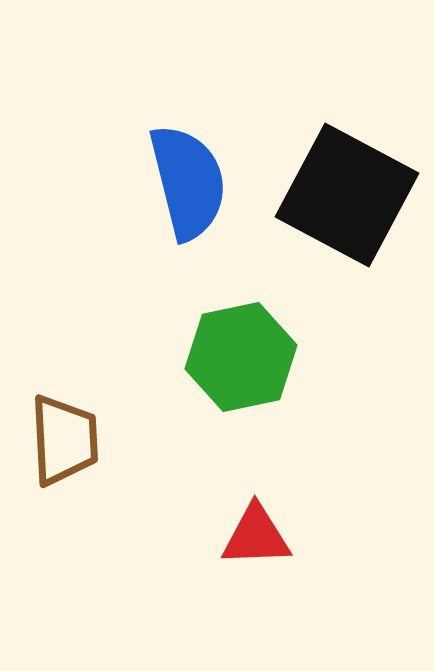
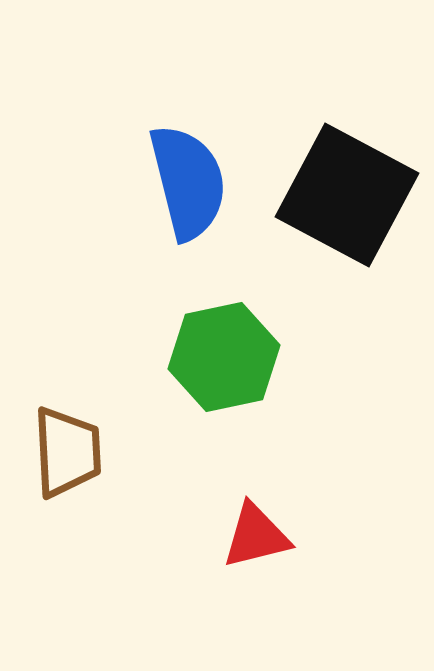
green hexagon: moved 17 px left
brown trapezoid: moved 3 px right, 12 px down
red triangle: rotated 12 degrees counterclockwise
